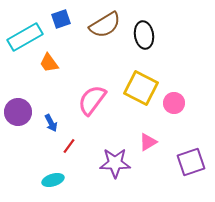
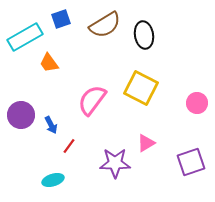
pink circle: moved 23 px right
purple circle: moved 3 px right, 3 px down
blue arrow: moved 2 px down
pink triangle: moved 2 px left, 1 px down
